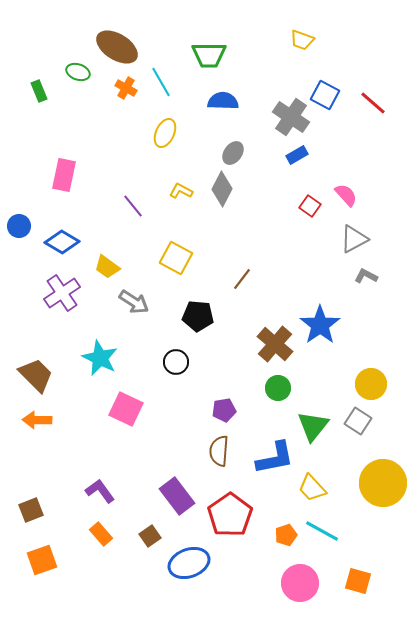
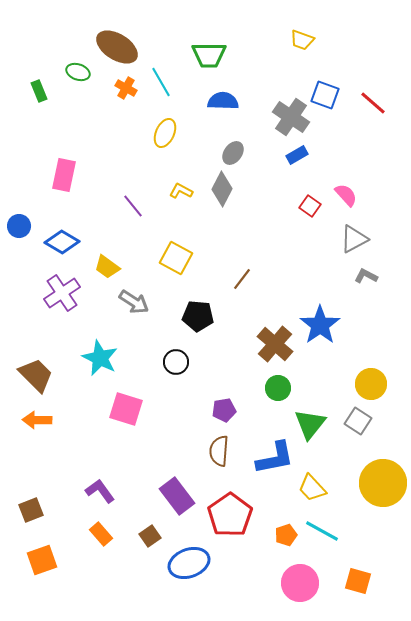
blue square at (325, 95): rotated 8 degrees counterclockwise
pink square at (126, 409): rotated 8 degrees counterclockwise
green triangle at (313, 426): moved 3 px left, 2 px up
